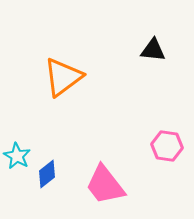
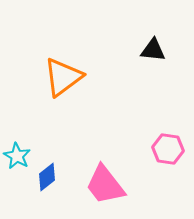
pink hexagon: moved 1 px right, 3 px down
blue diamond: moved 3 px down
